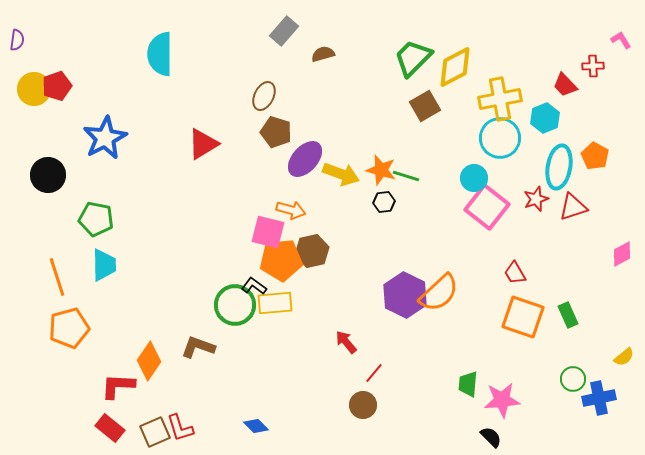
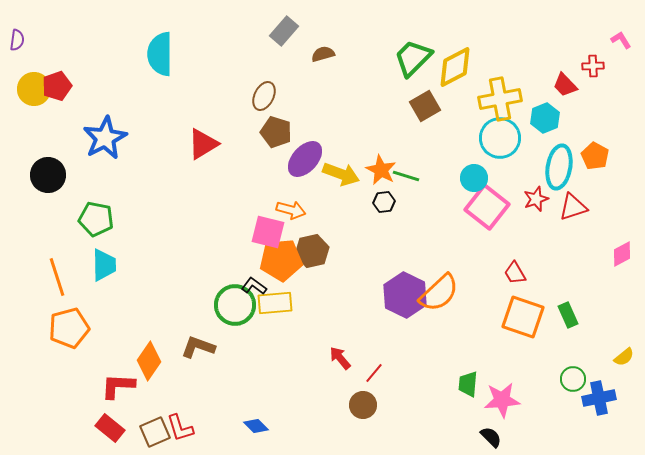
orange star at (381, 170): rotated 12 degrees clockwise
red arrow at (346, 342): moved 6 px left, 16 px down
